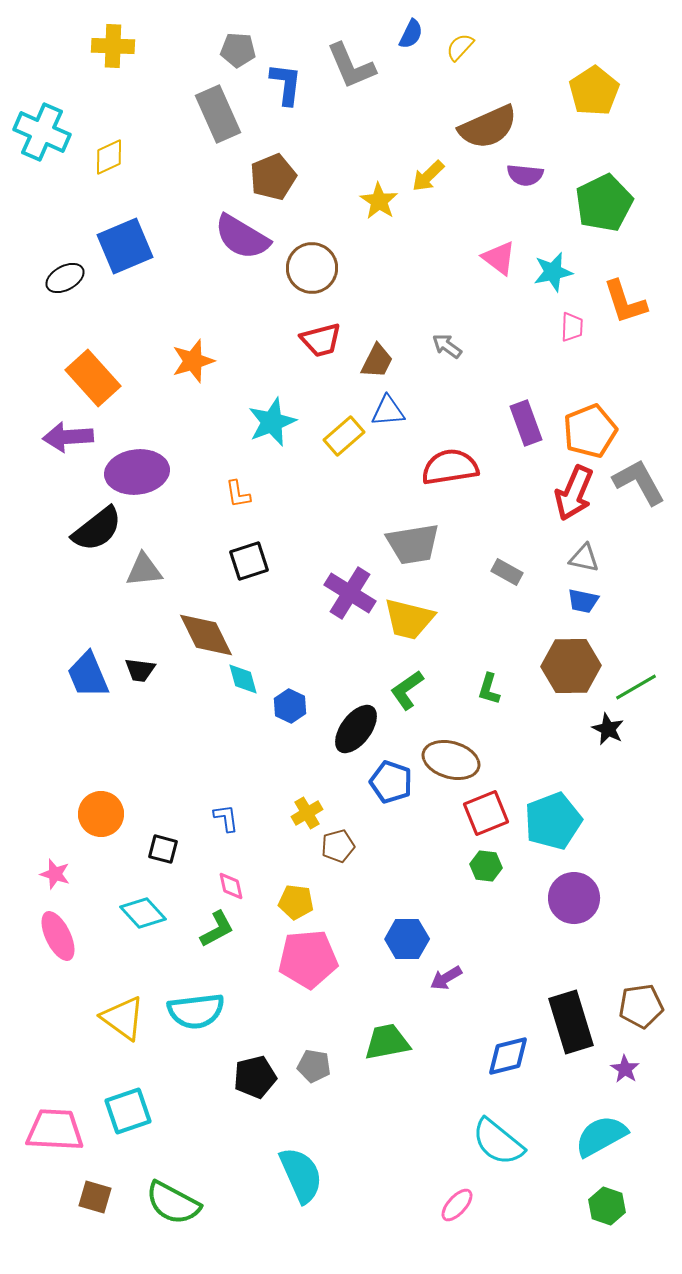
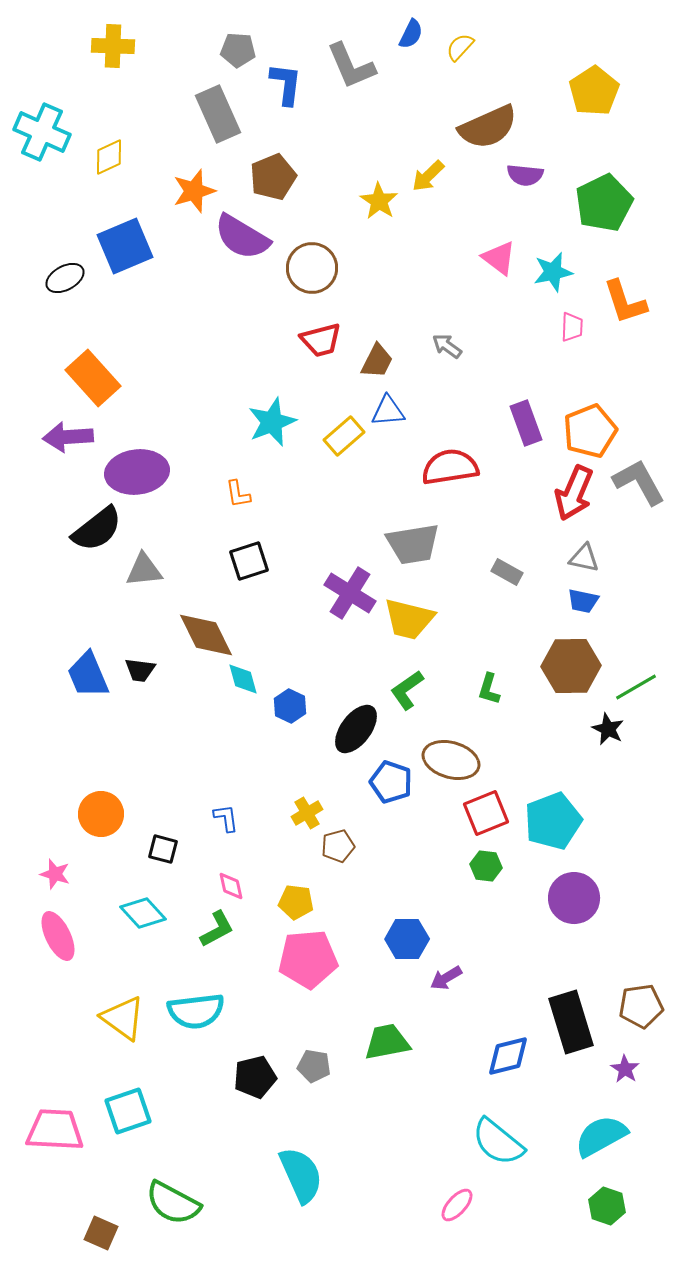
orange star at (193, 361): moved 1 px right, 170 px up
brown square at (95, 1197): moved 6 px right, 36 px down; rotated 8 degrees clockwise
